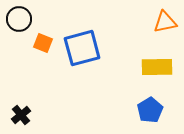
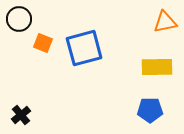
blue square: moved 2 px right
blue pentagon: rotated 30 degrees clockwise
